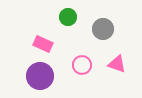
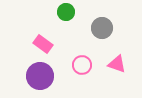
green circle: moved 2 px left, 5 px up
gray circle: moved 1 px left, 1 px up
pink rectangle: rotated 12 degrees clockwise
